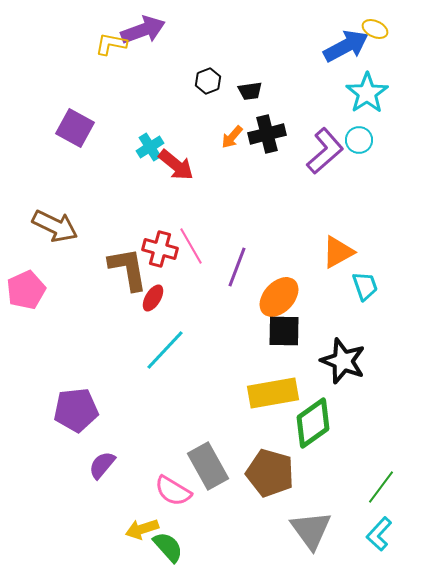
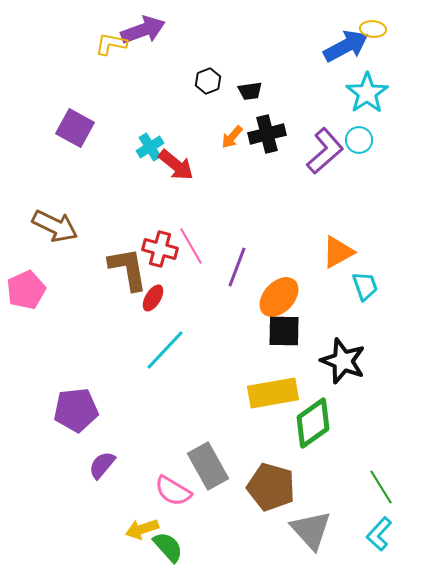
yellow ellipse: moved 2 px left; rotated 20 degrees counterclockwise
brown pentagon: moved 1 px right, 14 px down
green line: rotated 69 degrees counterclockwise
gray triangle: rotated 6 degrees counterclockwise
